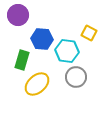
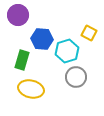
cyan hexagon: rotated 25 degrees counterclockwise
yellow ellipse: moved 6 px left, 5 px down; rotated 55 degrees clockwise
